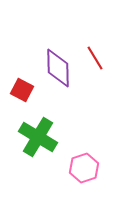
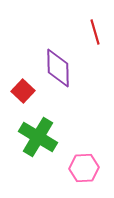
red line: moved 26 px up; rotated 15 degrees clockwise
red square: moved 1 px right, 1 px down; rotated 15 degrees clockwise
pink hexagon: rotated 16 degrees clockwise
